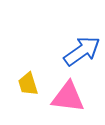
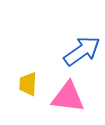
yellow trapezoid: rotated 20 degrees clockwise
